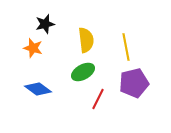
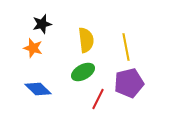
black star: moved 3 px left
purple pentagon: moved 5 px left
blue diamond: rotated 8 degrees clockwise
